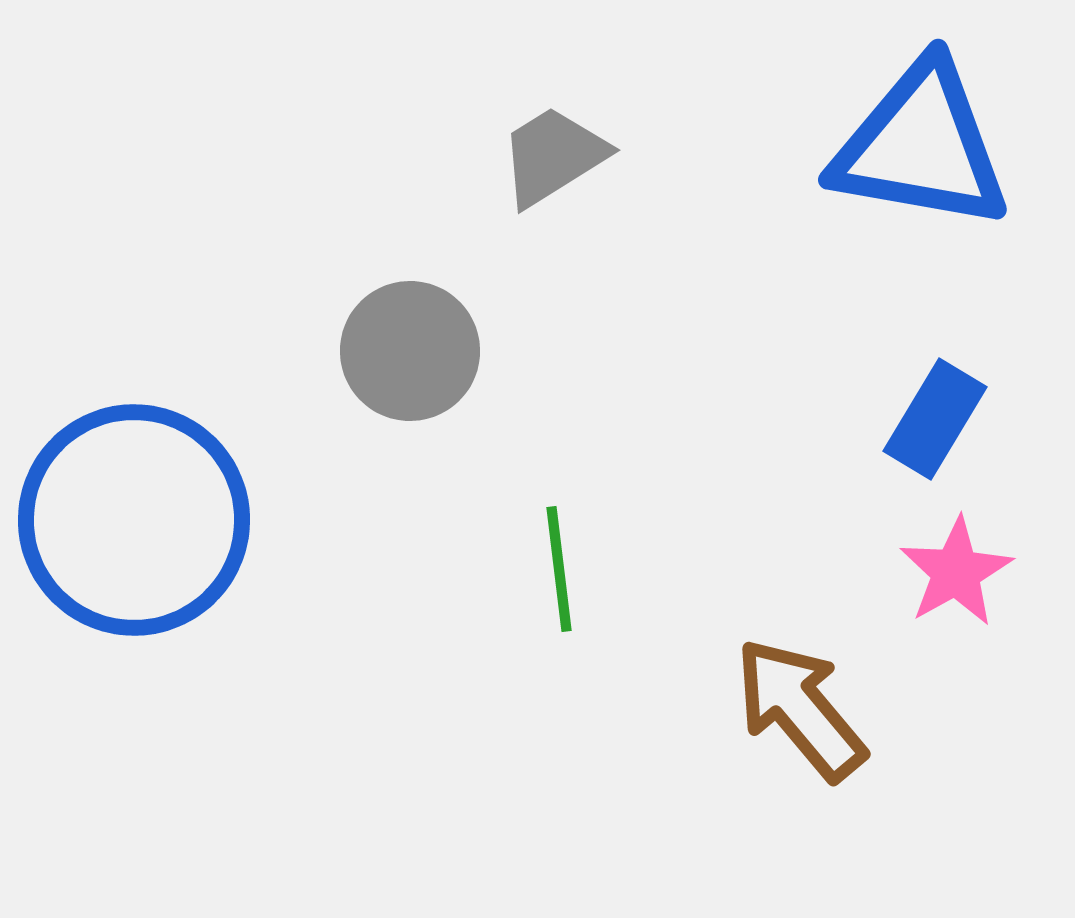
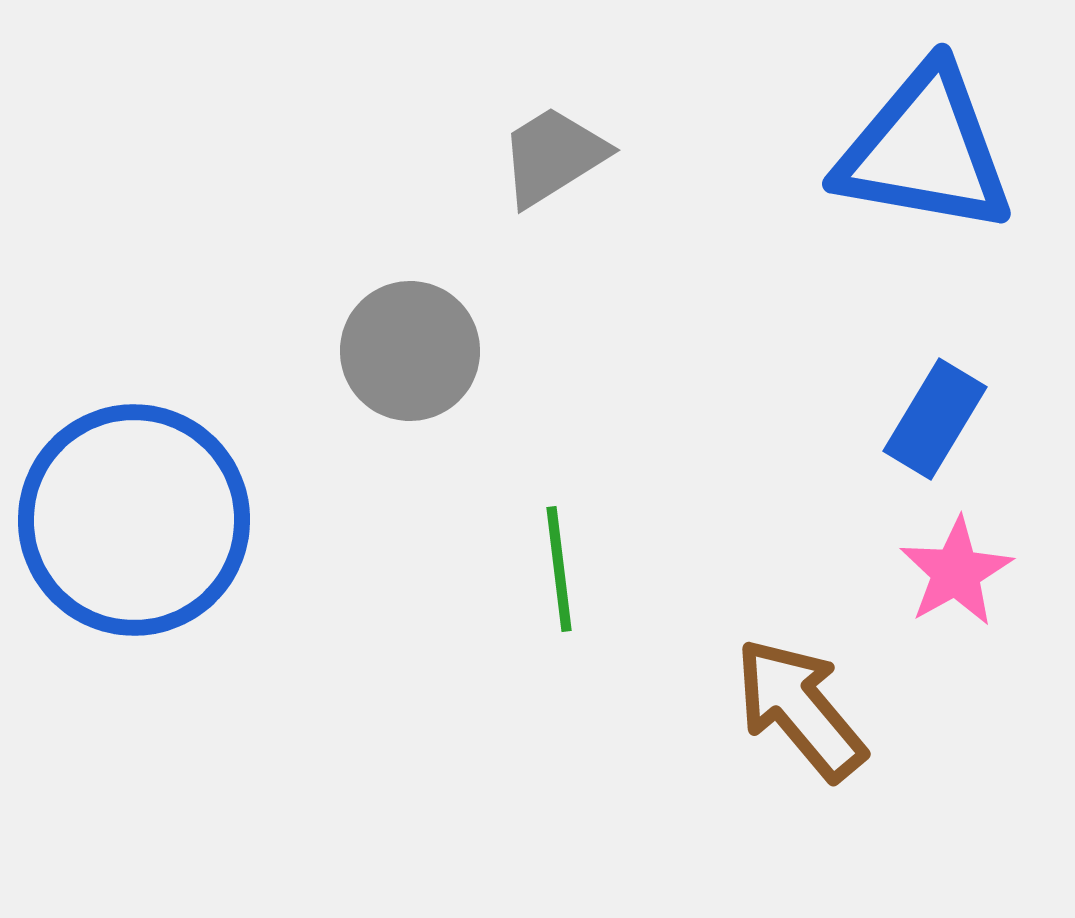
blue triangle: moved 4 px right, 4 px down
